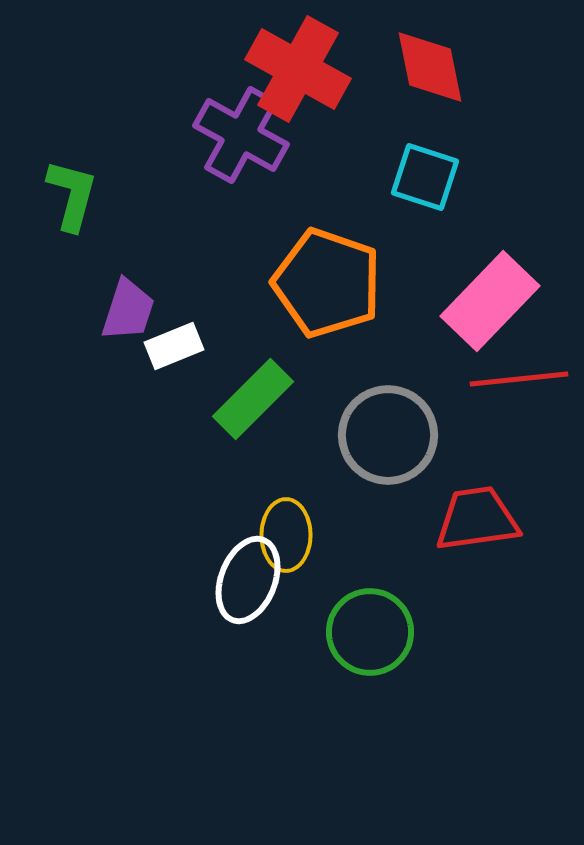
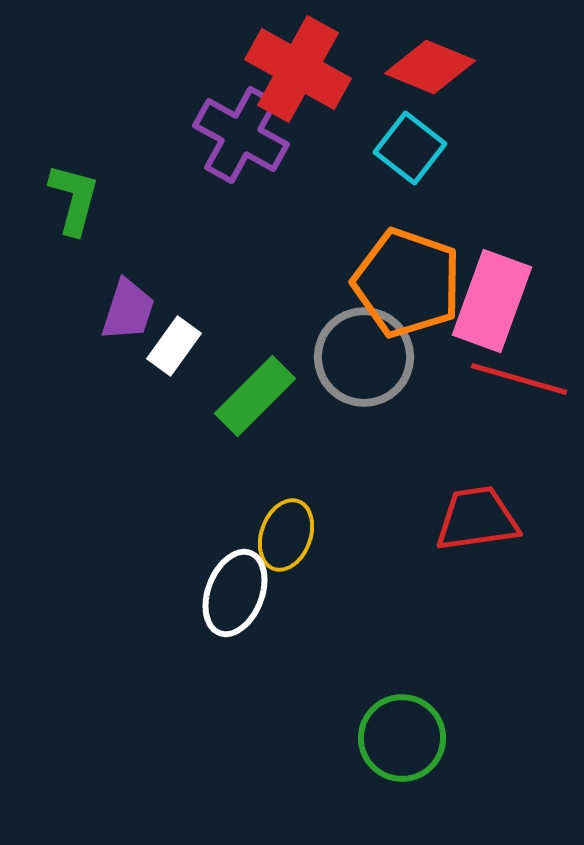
red diamond: rotated 56 degrees counterclockwise
cyan square: moved 15 px left, 29 px up; rotated 20 degrees clockwise
green L-shape: moved 2 px right, 4 px down
orange pentagon: moved 80 px right
pink rectangle: moved 2 px right; rotated 24 degrees counterclockwise
white rectangle: rotated 32 degrees counterclockwise
red line: rotated 22 degrees clockwise
green rectangle: moved 2 px right, 3 px up
gray circle: moved 24 px left, 78 px up
yellow ellipse: rotated 20 degrees clockwise
white ellipse: moved 13 px left, 13 px down
green circle: moved 32 px right, 106 px down
